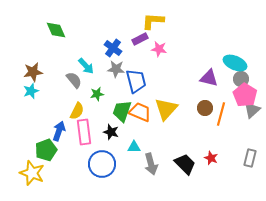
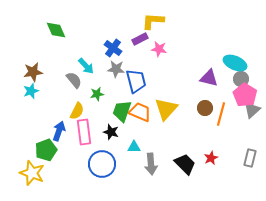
red star: rotated 24 degrees clockwise
gray arrow: rotated 10 degrees clockwise
